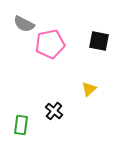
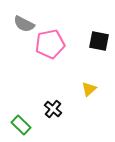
black cross: moved 1 px left, 2 px up
green rectangle: rotated 54 degrees counterclockwise
